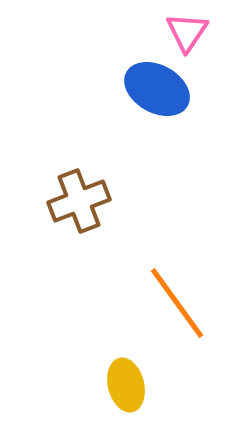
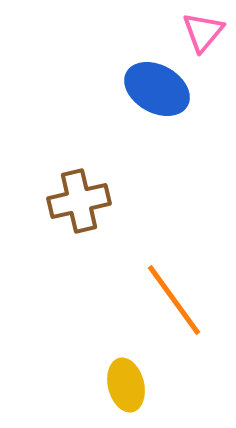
pink triangle: moved 16 px right; rotated 6 degrees clockwise
brown cross: rotated 8 degrees clockwise
orange line: moved 3 px left, 3 px up
